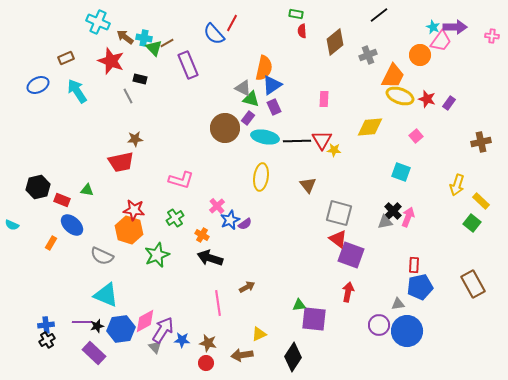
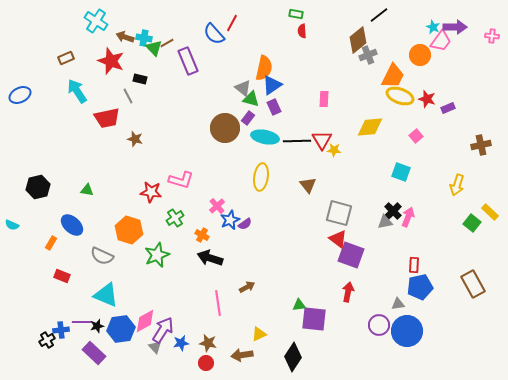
cyan cross at (98, 22): moved 2 px left, 1 px up; rotated 10 degrees clockwise
brown arrow at (125, 37): rotated 18 degrees counterclockwise
brown diamond at (335, 42): moved 23 px right, 2 px up
purple rectangle at (188, 65): moved 4 px up
blue ellipse at (38, 85): moved 18 px left, 10 px down
gray triangle at (243, 88): rotated 12 degrees clockwise
purple rectangle at (449, 103): moved 1 px left, 5 px down; rotated 32 degrees clockwise
brown star at (135, 139): rotated 21 degrees clockwise
brown cross at (481, 142): moved 3 px down
red trapezoid at (121, 162): moved 14 px left, 44 px up
red rectangle at (62, 200): moved 76 px down
yellow rectangle at (481, 201): moved 9 px right, 11 px down
red star at (134, 210): moved 17 px right, 18 px up
blue cross at (46, 325): moved 15 px right, 5 px down
blue star at (182, 340): moved 1 px left, 3 px down; rotated 14 degrees counterclockwise
